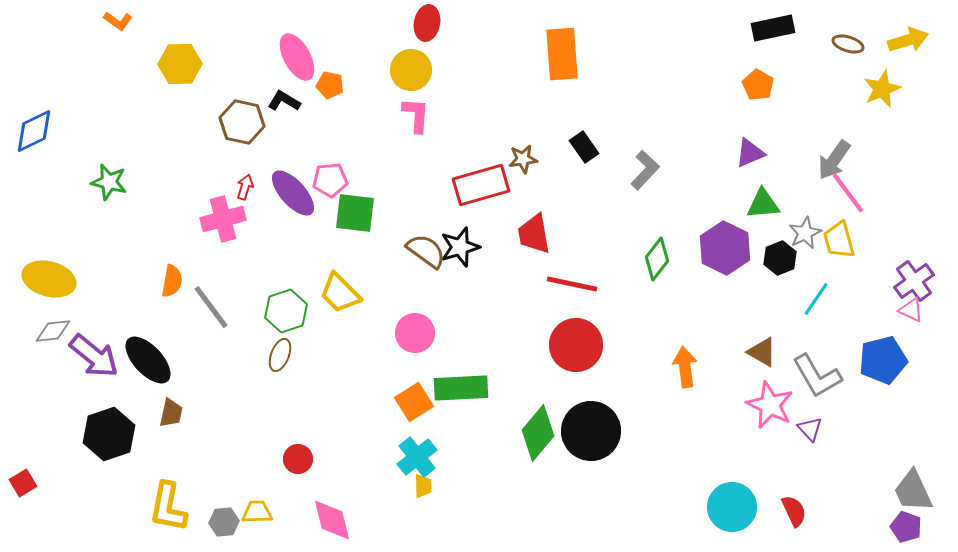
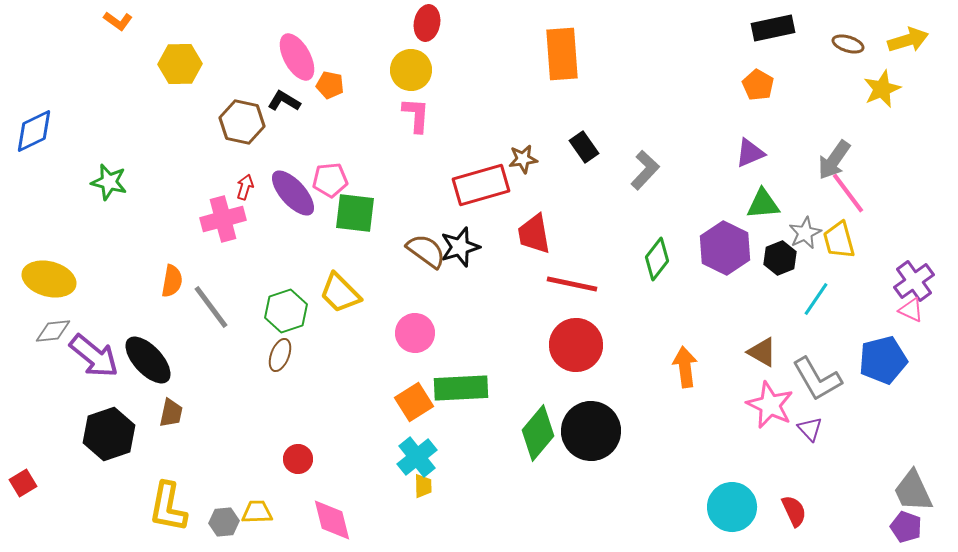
gray L-shape at (817, 376): moved 3 px down
